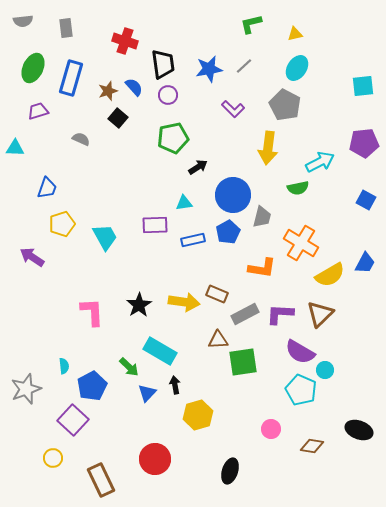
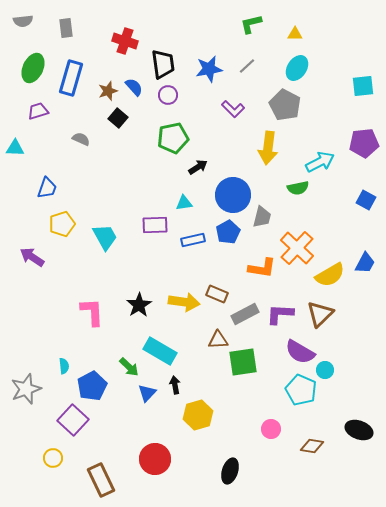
yellow triangle at (295, 34): rotated 14 degrees clockwise
gray line at (244, 66): moved 3 px right
orange cross at (301, 243): moved 4 px left, 5 px down; rotated 12 degrees clockwise
